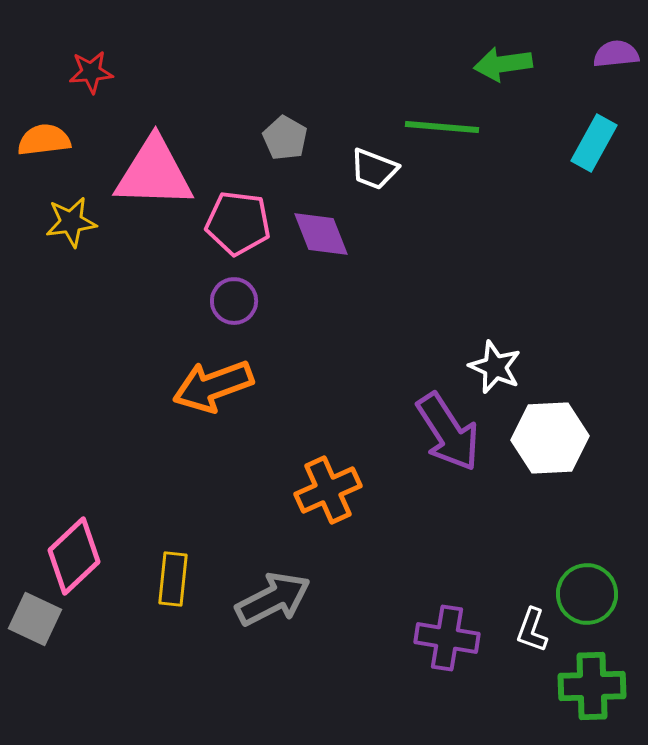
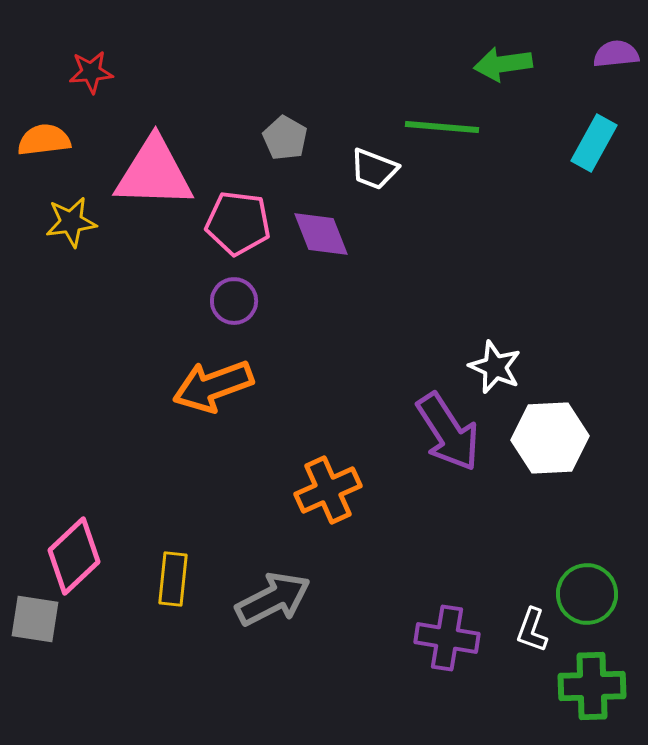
gray square: rotated 16 degrees counterclockwise
